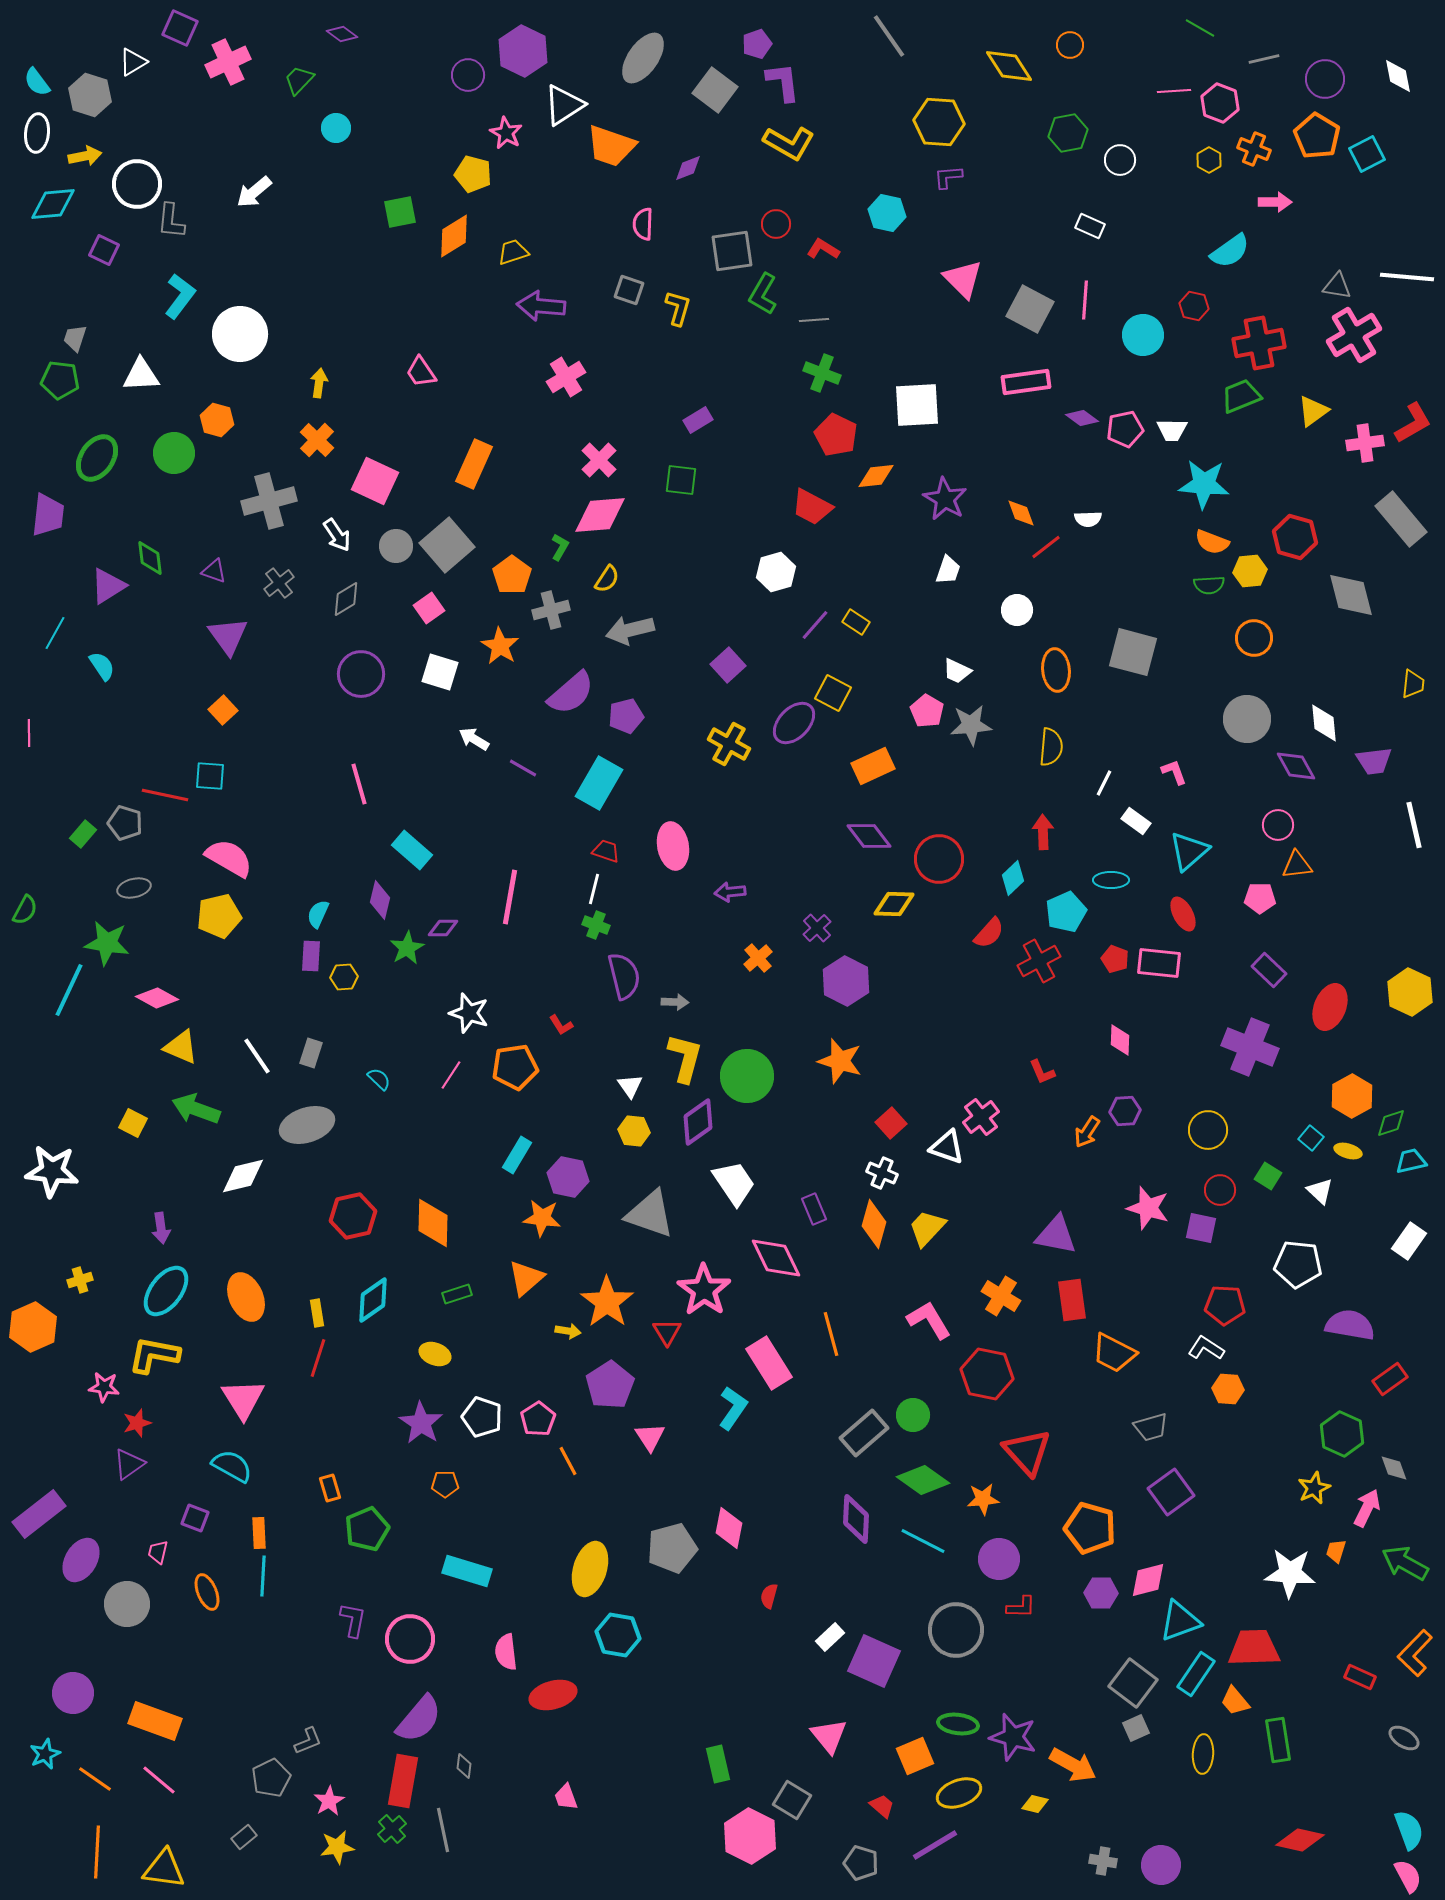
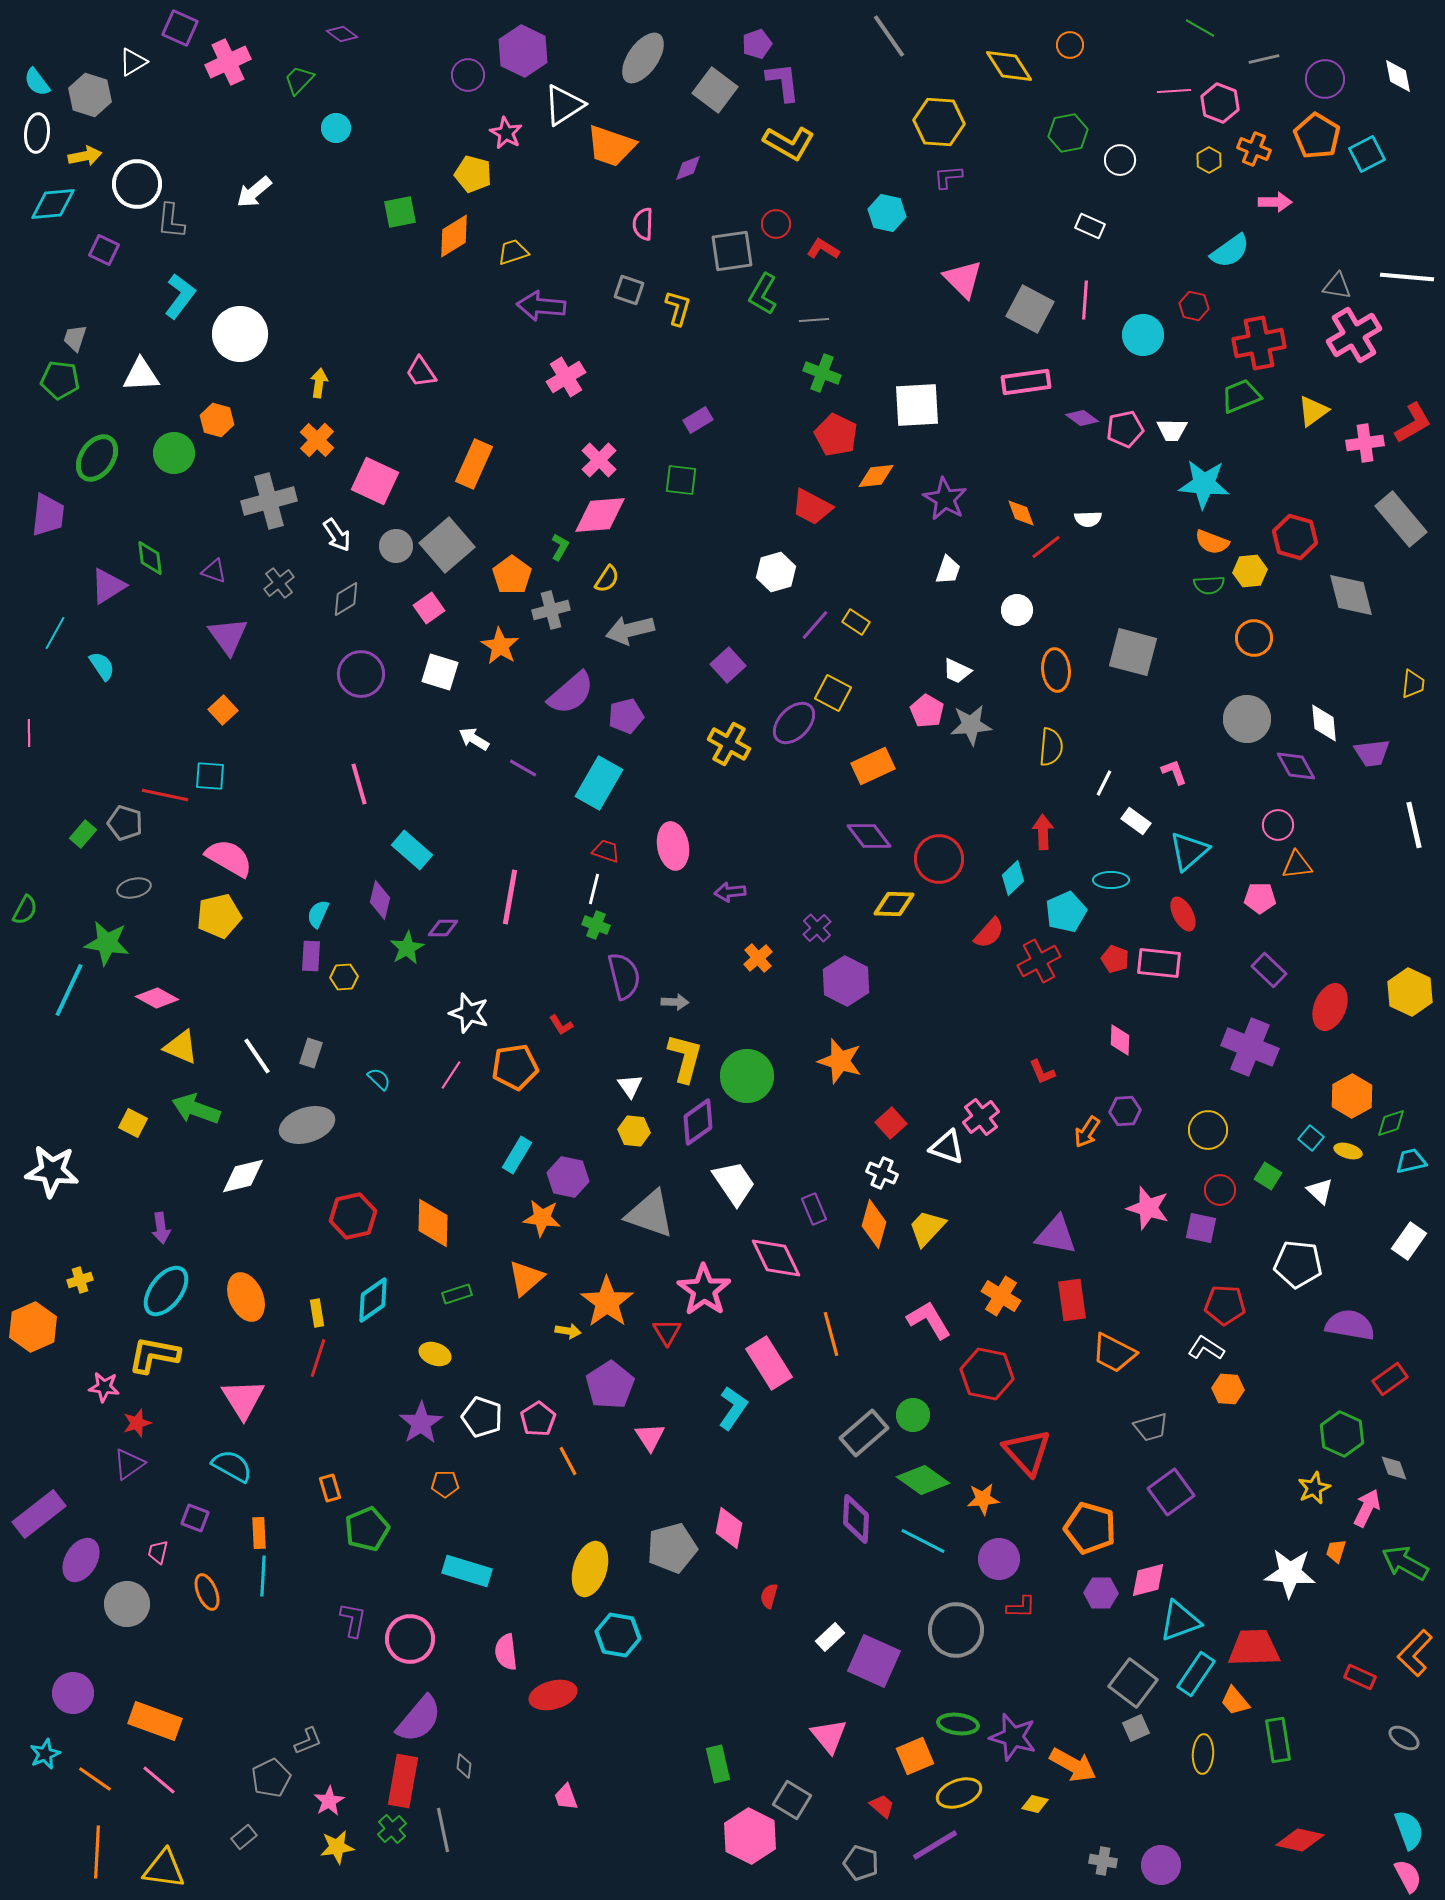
purple trapezoid at (1374, 761): moved 2 px left, 8 px up
purple star at (421, 1423): rotated 6 degrees clockwise
